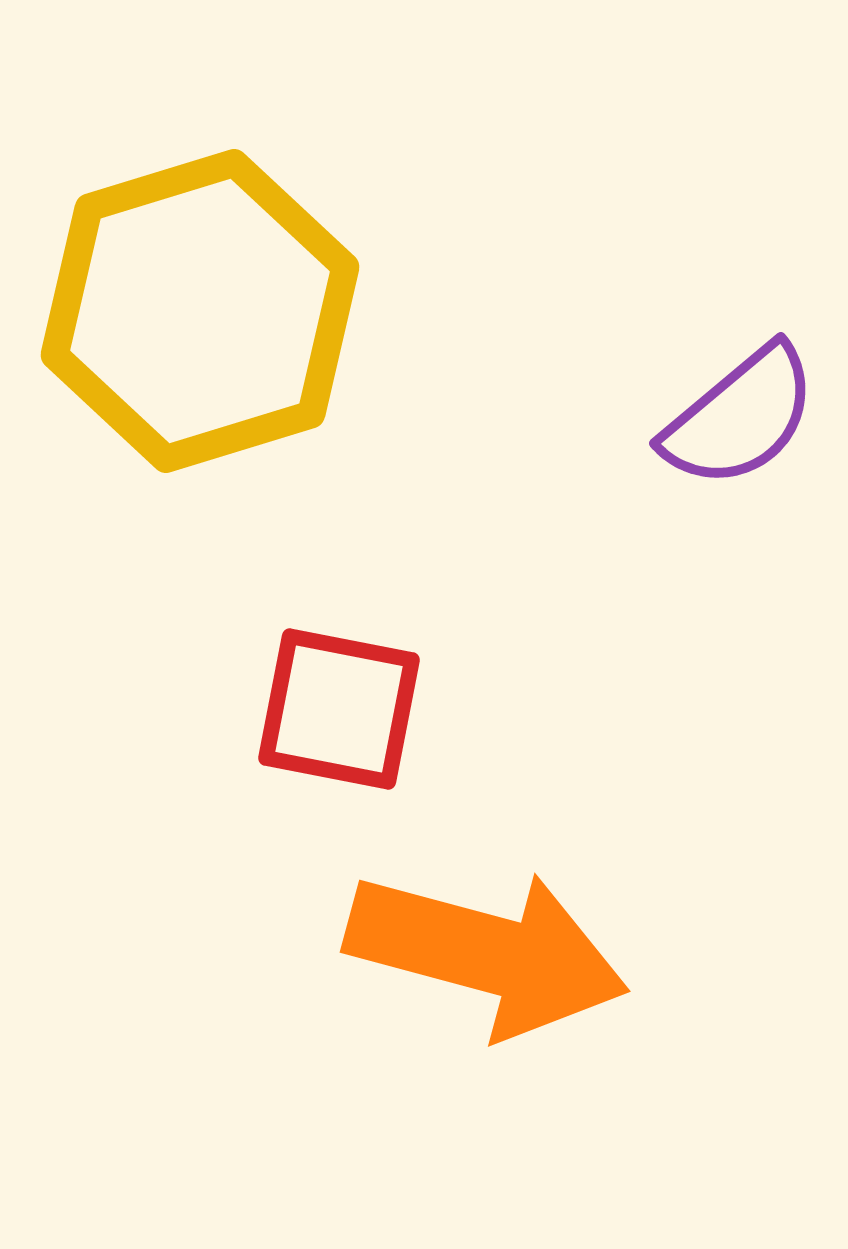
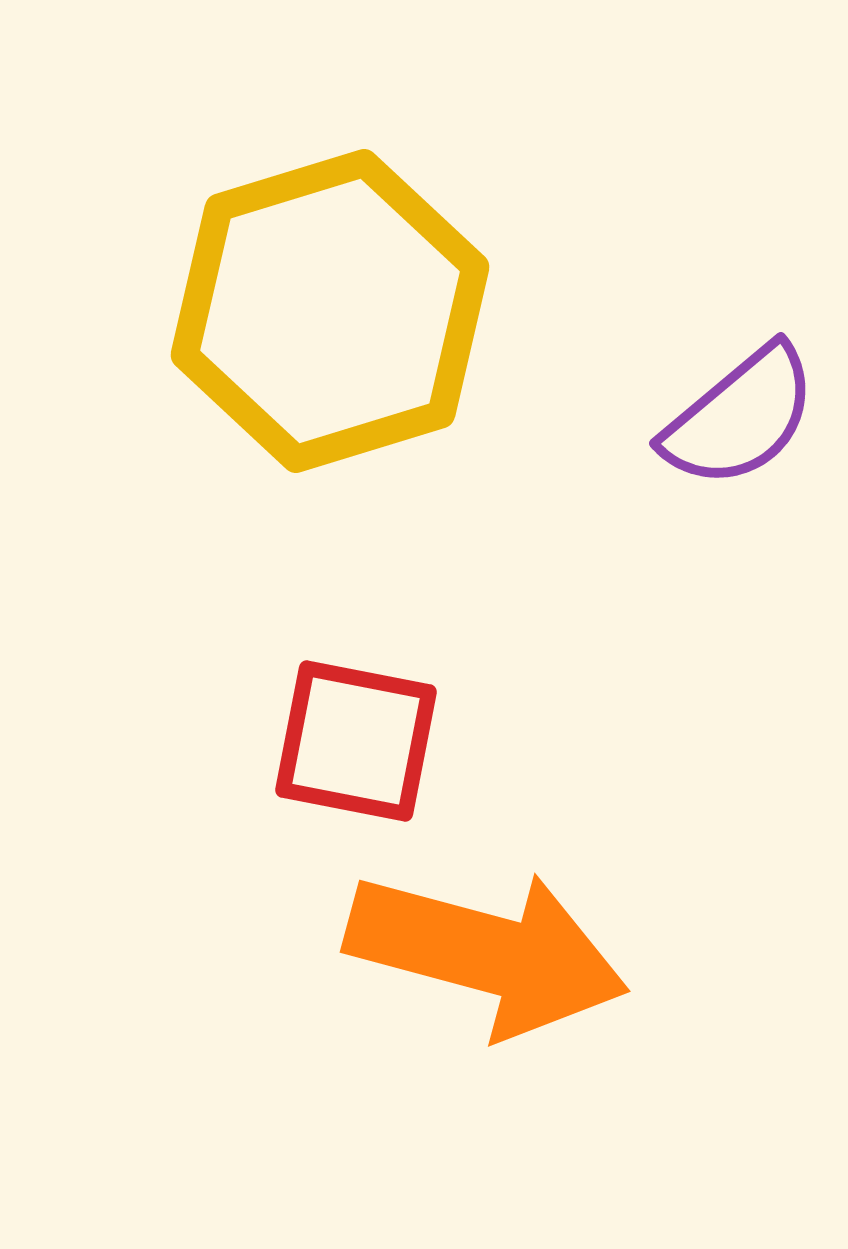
yellow hexagon: moved 130 px right
red square: moved 17 px right, 32 px down
